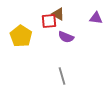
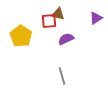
brown triangle: rotated 16 degrees counterclockwise
purple triangle: rotated 40 degrees counterclockwise
purple semicircle: moved 2 px down; rotated 133 degrees clockwise
